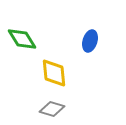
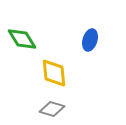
blue ellipse: moved 1 px up
